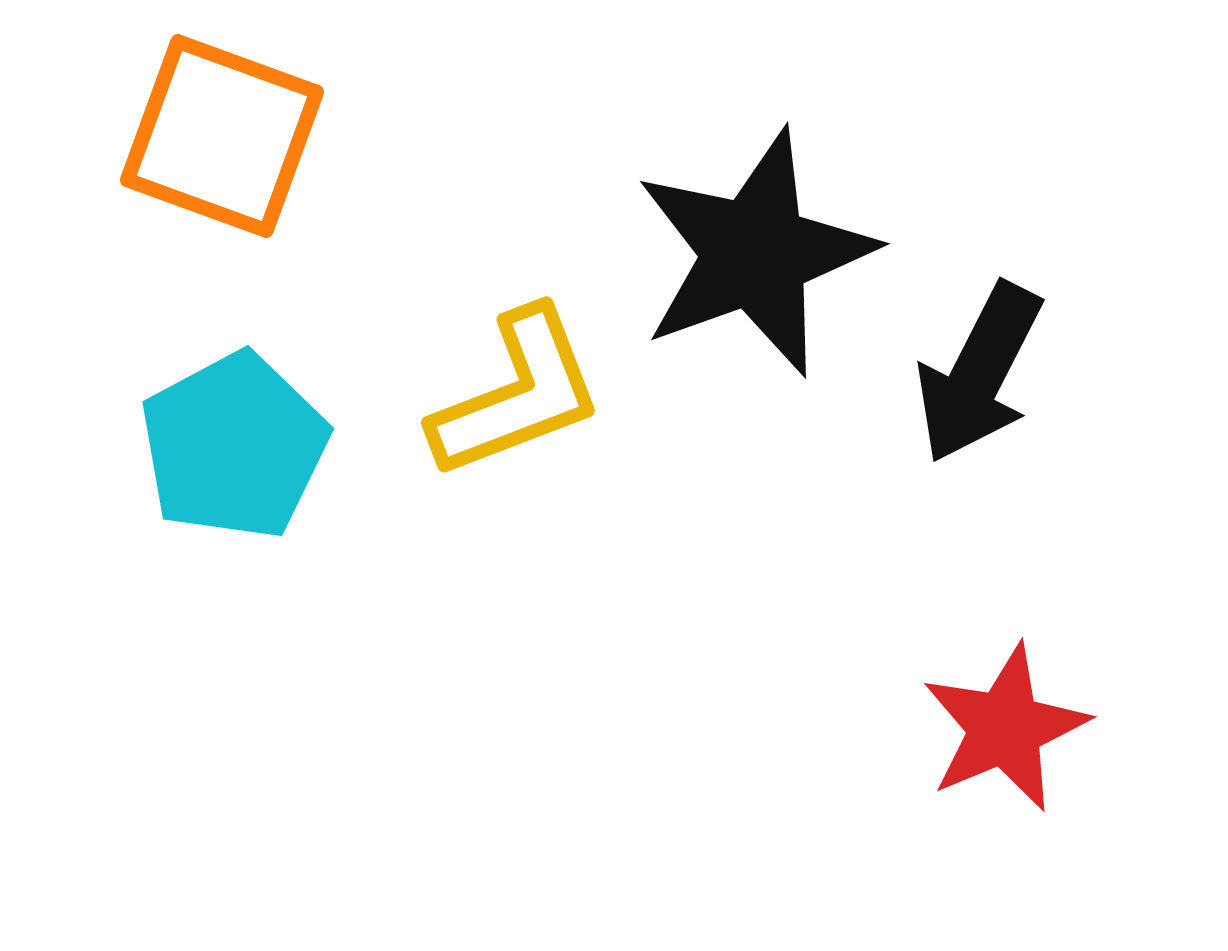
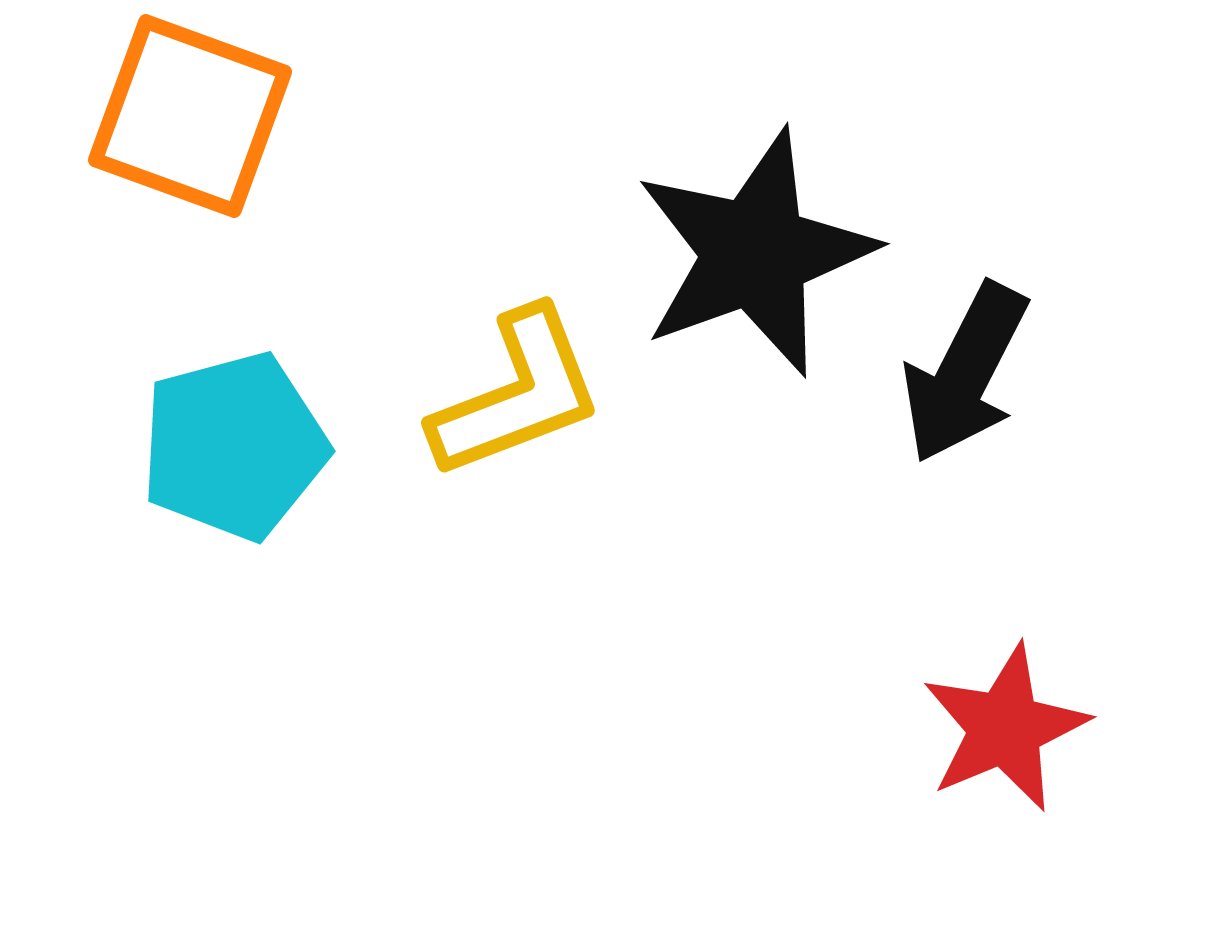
orange square: moved 32 px left, 20 px up
black arrow: moved 14 px left
cyan pentagon: rotated 13 degrees clockwise
